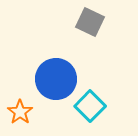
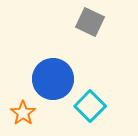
blue circle: moved 3 px left
orange star: moved 3 px right, 1 px down
